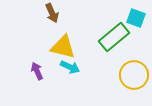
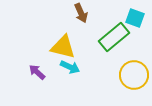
brown arrow: moved 29 px right
cyan square: moved 1 px left
purple arrow: moved 1 px down; rotated 24 degrees counterclockwise
